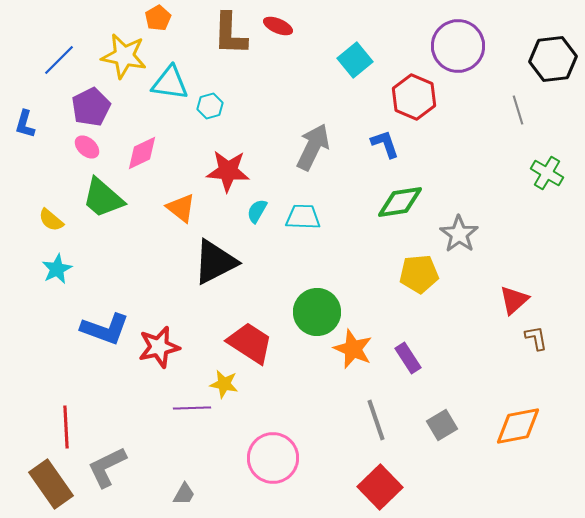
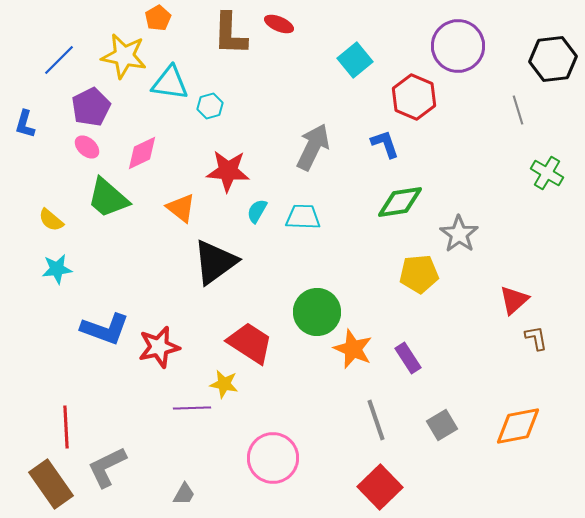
red ellipse at (278, 26): moved 1 px right, 2 px up
green trapezoid at (103, 198): moved 5 px right
black triangle at (215, 262): rotated 9 degrees counterclockwise
cyan star at (57, 269): rotated 20 degrees clockwise
